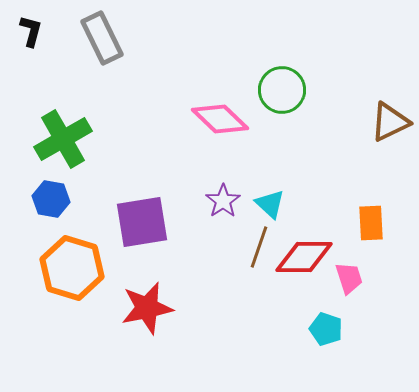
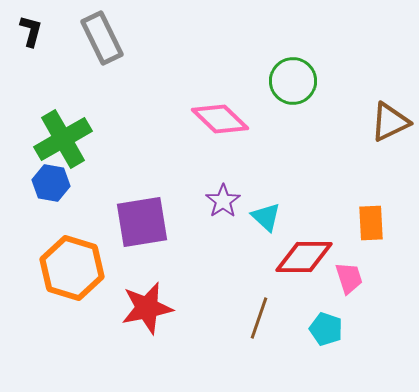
green circle: moved 11 px right, 9 px up
blue hexagon: moved 16 px up
cyan triangle: moved 4 px left, 13 px down
brown line: moved 71 px down
